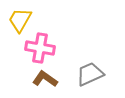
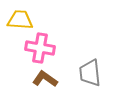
yellow trapezoid: rotated 64 degrees clockwise
gray trapezoid: moved 1 px up; rotated 72 degrees counterclockwise
